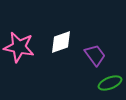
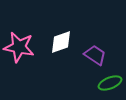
purple trapezoid: rotated 20 degrees counterclockwise
